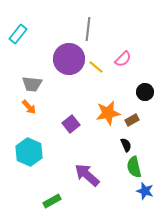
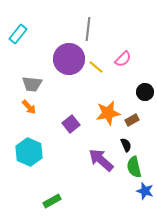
purple arrow: moved 14 px right, 15 px up
